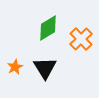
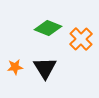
green diamond: rotated 52 degrees clockwise
orange star: rotated 21 degrees clockwise
